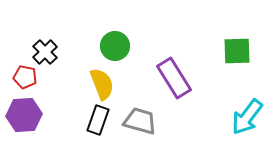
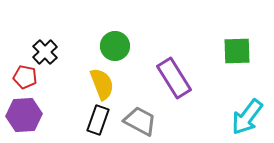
gray trapezoid: rotated 12 degrees clockwise
